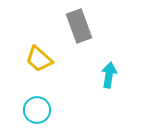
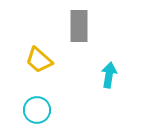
gray rectangle: rotated 20 degrees clockwise
yellow trapezoid: moved 1 px down
